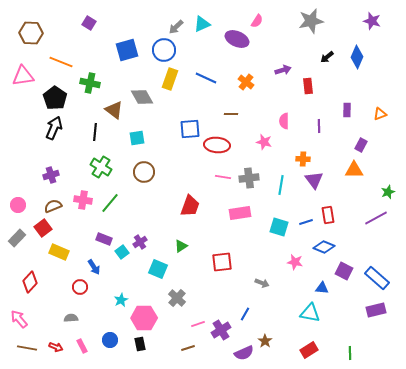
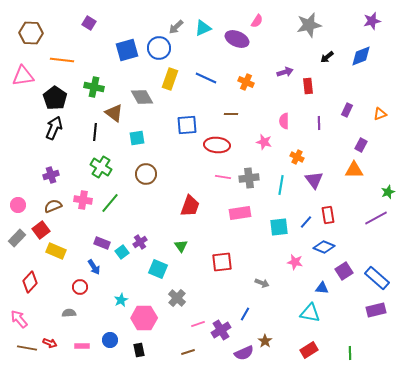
gray star at (311, 21): moved 2 px left, 4 px down
purple star at (372, 21): rotated 30 degrees counterclockwise
cyan triangle at (202, 24): moved 1 px right, 4 px down
blue circle at (164, 50): moved 5 px left, 2 px up
blue diamond at (357, 57): moved 4 px right, 1 px up; rotated 45 degrees clockwise
orange line at (61, 62): moved 1 px right, 2 px up; rotated 15 degrees counterclockwise
purple arrow at (283, 70): moved 2 px right, 2 px down
orange cross at (246, 82): rotated 14 degrees counterclockwise
green cross at (90, 83): moved 4 px right, 4 px down
brown triangle at (114, 110): moved 3 px down
purple rectangle at (347, 110): rotated 24 degrees clockwise
purple line at (319, 126): moved 3 px up
blue square at (190, 129): moved 3 px left, 4 px up
orange cross at (303, 159): moved 6 px left, 2 px up; rotated 24 degrees clockwise
brown circle at (144, 172): moved 2 px right, 2 px down
blue line at (306, 222): rotated 32 degrees counterclockwise
cyan square at (279, 227): rotated 24 degrees counterclockwise
red square at (43, 228): moved 2 px left, 2 px down
purple rectangle at (104, 239): moved 2 px left, 4 px down
green triangle at (181, 246): rotated 32 degrees counterclockwise
yellow rectangle at (59, 252): moved 3 px left, 1 px up
purple square at (344, 271): rotated 30 degrees clockwise
gray semicircle at (71, 318): moved 2 px left, 5 px up
black rectangle at (140, 344): moved 1 px left, 6 px down
pink rectangle at (82, 346): rotated 64 degrees counterclockwise
red arrow at (56, 347): moved 6 px left, 4 px up
brown line at (188, 348): moved 4 px down
